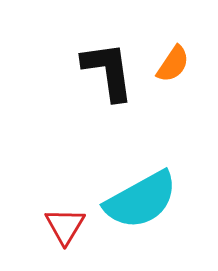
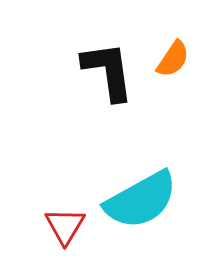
orange semicircle: moved 5 px up
